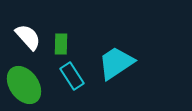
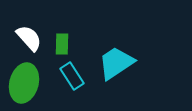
white semicircle: moved 1 px right, 1 px down
green rectangle: moved 1 px right
green ellipse: moved 2 px up; rotated 51 degrees clockwise
